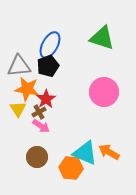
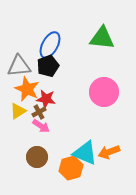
green triangle: rotated 12 degrees counterclockwise
orange star: rotated 15 degrees clockwise
red star: rotated 30 degrees counterclockwise
yellow triangle: moved 2 px down; rotated 30 degrees clockwise
orange arrow: rotated 50 degrees counterclockwise
orange hexagon: rotated 20 degrees counterclockwise
